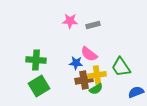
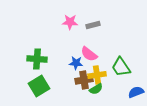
pink star: moved 1 px down
green cross: moved 1 px right, 1 px up
